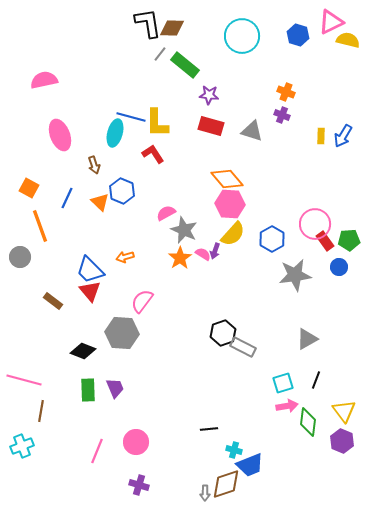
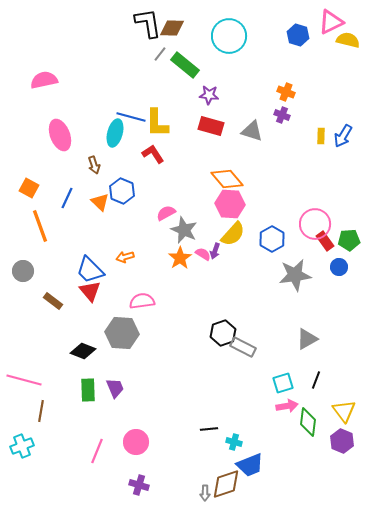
cyan circle at (242, 36): moved 13 px left
gray circle at (20, 257): moved 3 px right, 14 px down
pink semicircle at (142, 301): rotated 45 degrees clockwise
cyan cross at (234, 450): moved 8 px up
